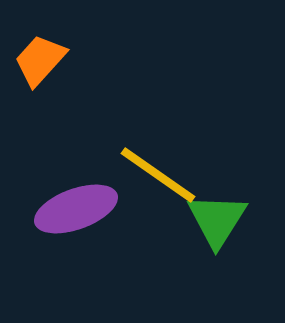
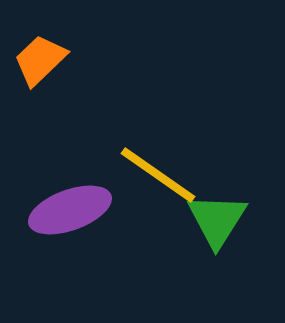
orange trapezoid: rotated 4 degrees clockwise
purple ellipse: moved 6 px left, 1 px down
